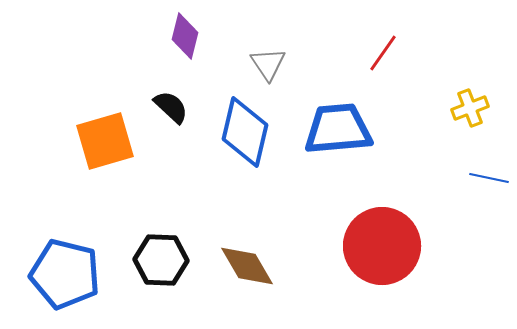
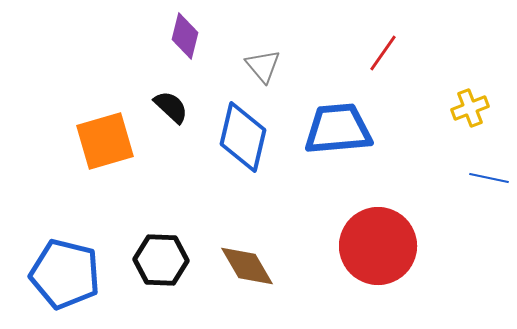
gray triangle: moved 5 px left, 2 px down; rotated 6 degrees counterclockwise
blue diamond: moved 2 px left, 5 px down
red circle: moved 4 px left
